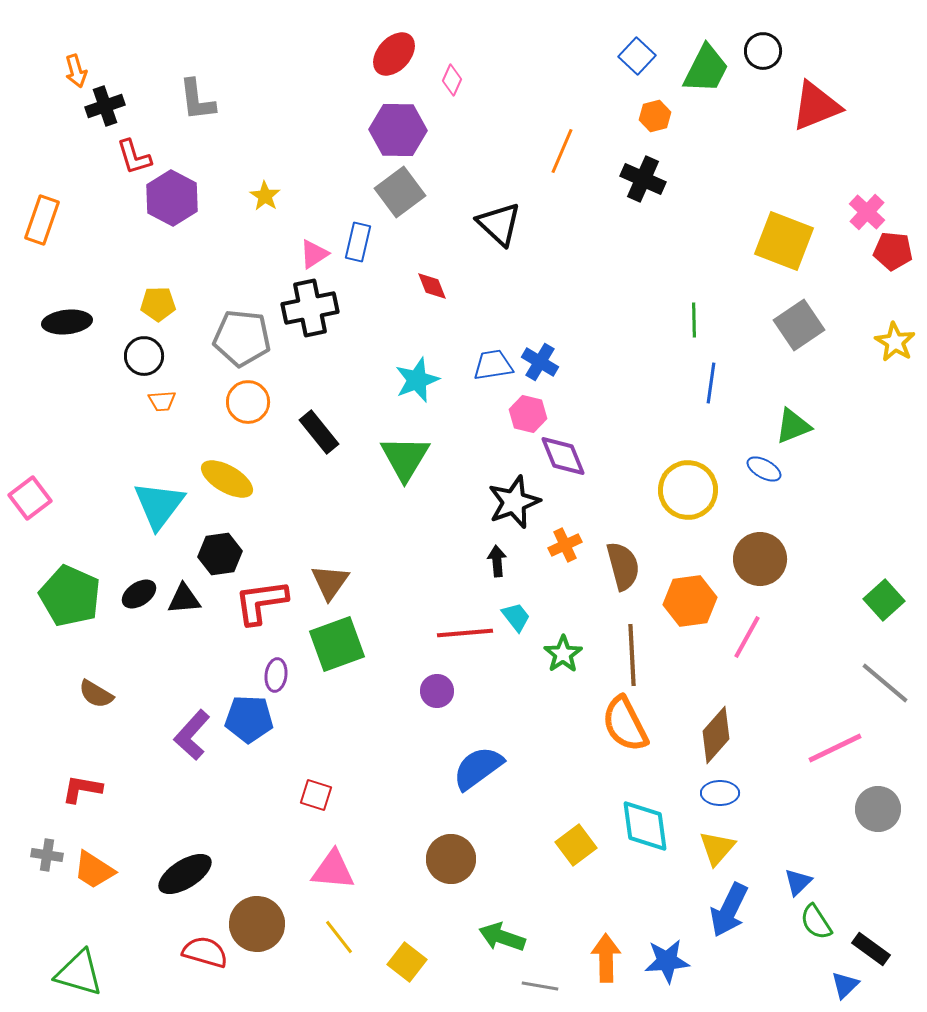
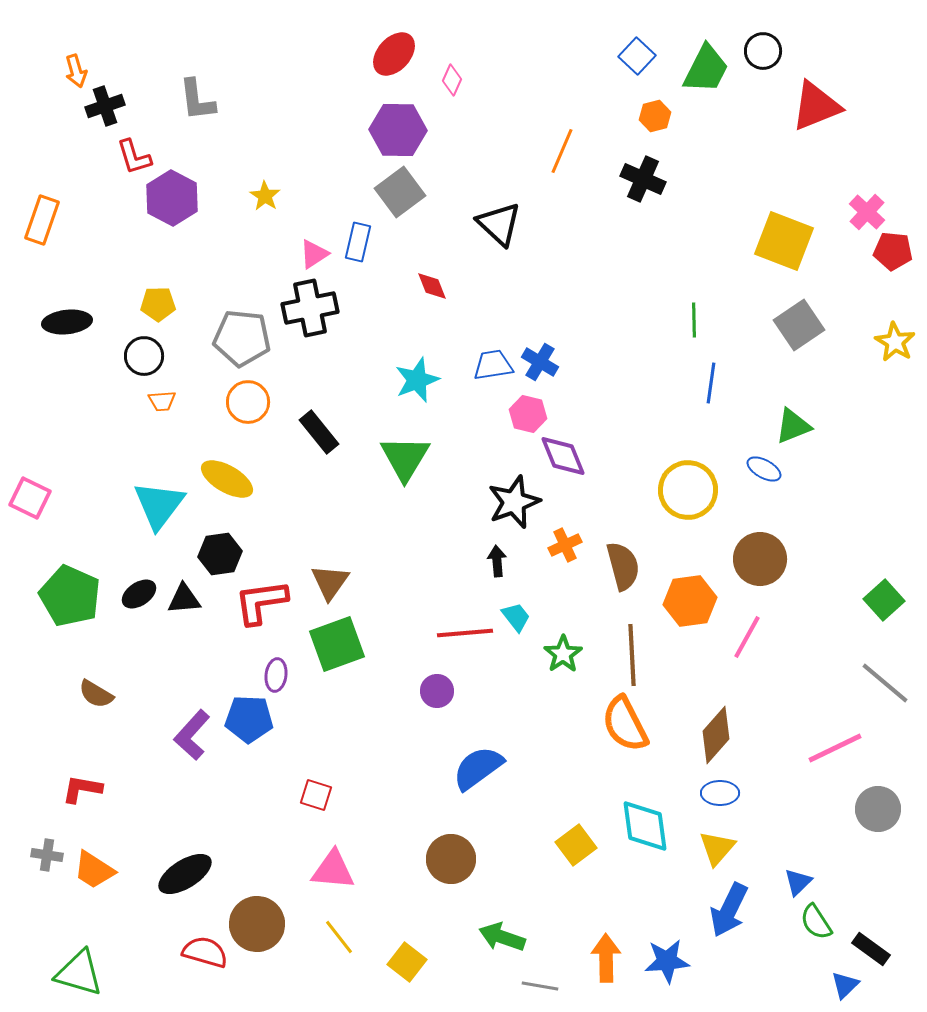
pink square at (30, 498): rotated 27 degrees counterclockwise
